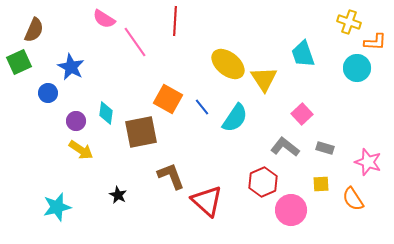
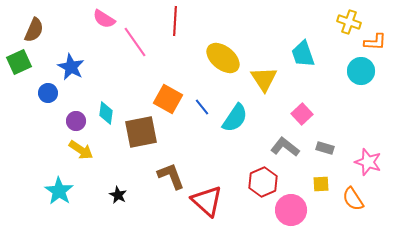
yellow ellipse: moved 5 px left, 6 px up
cyan circle: moved 4 px right, 3 px down
cyan star: moved 2 px right, 16 px up; rotated 24 degrees counterclockwise
